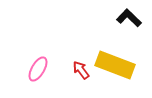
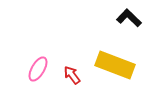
red arrow: moved 9 px left, 5 px down
